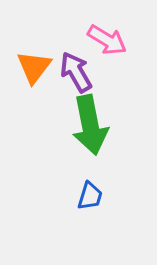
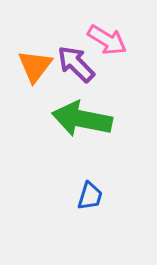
orange triangle: moved 1 px right, 1 px up
purple arrow: moved 8 px up; rotated 15 degrees counterclockwise
green arrow: moved 8 px left, 6 px up; rotated 112 degrees clockwise
